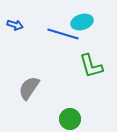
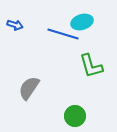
green circle: moved 5 px right, 3 px up
